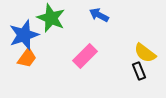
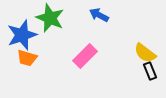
green star: moved 1 px left
blue star: moved 2 px left
orange trapezoid: rotated 70 degrees clockwise
black rectangle: moved 11 px right
